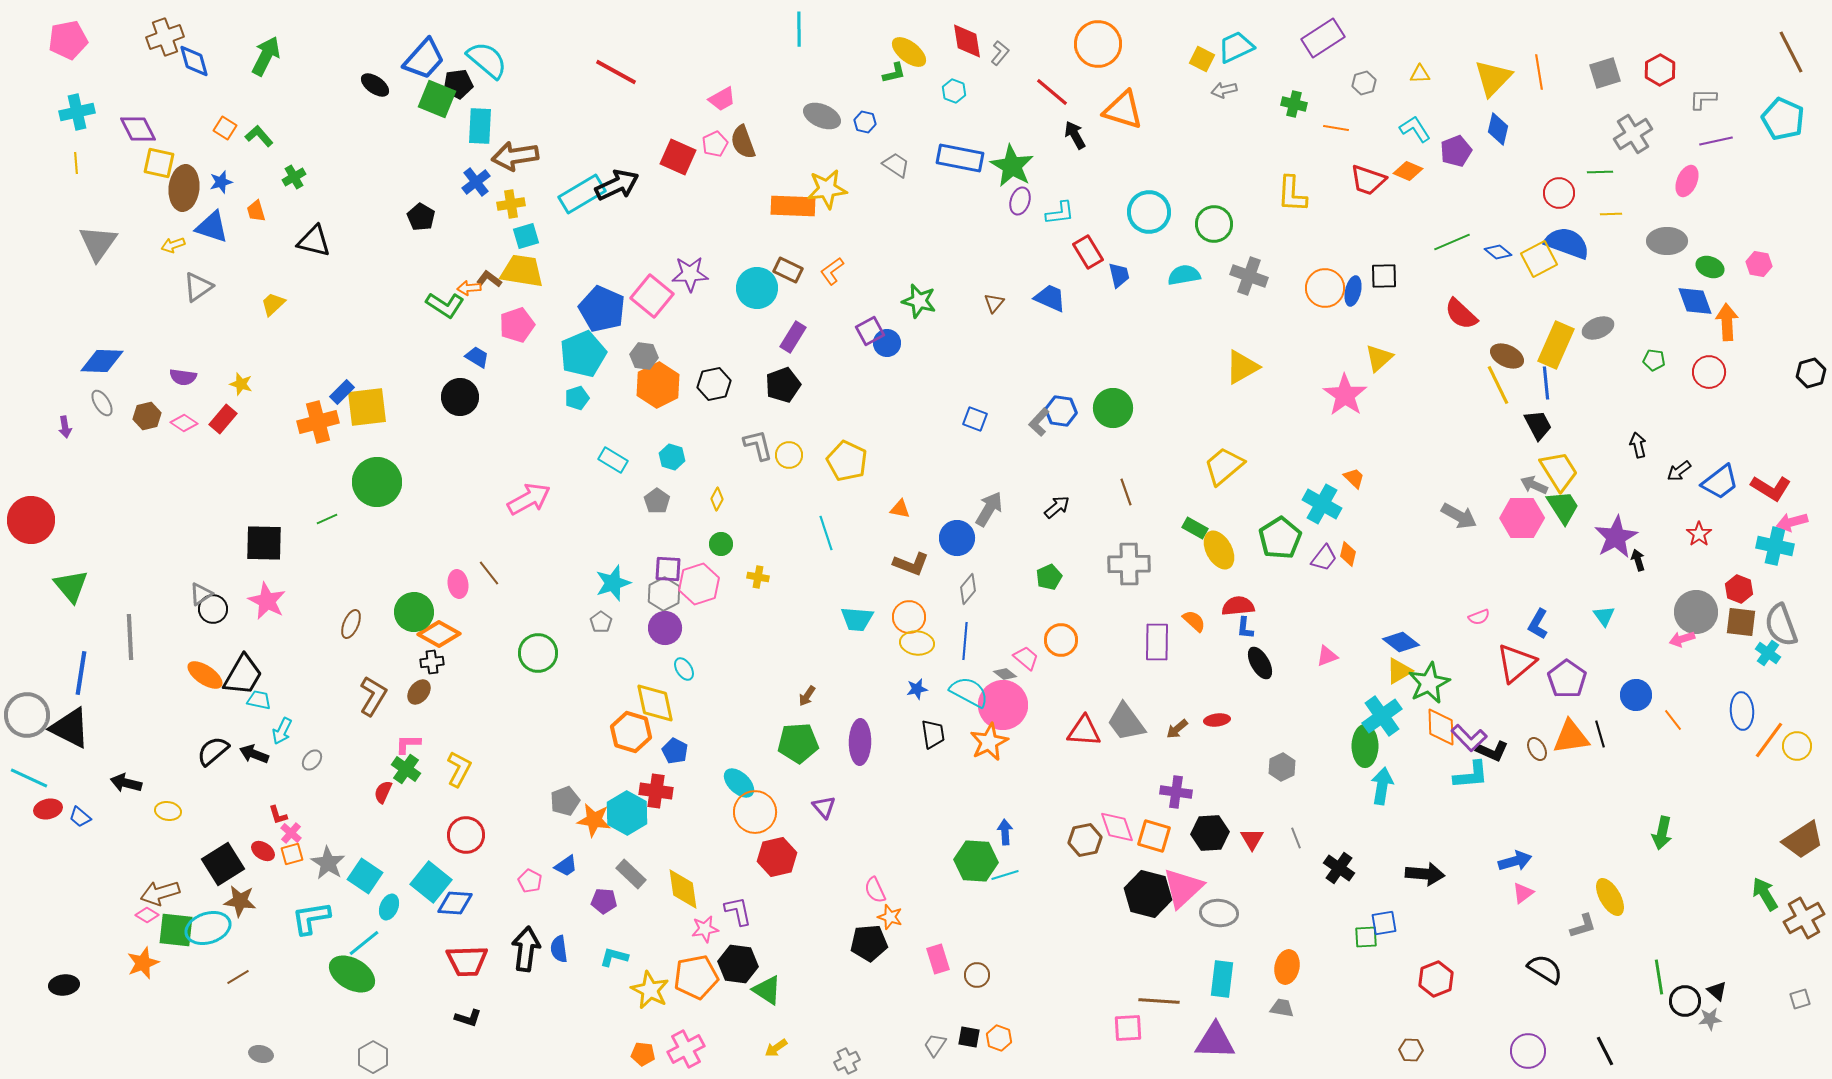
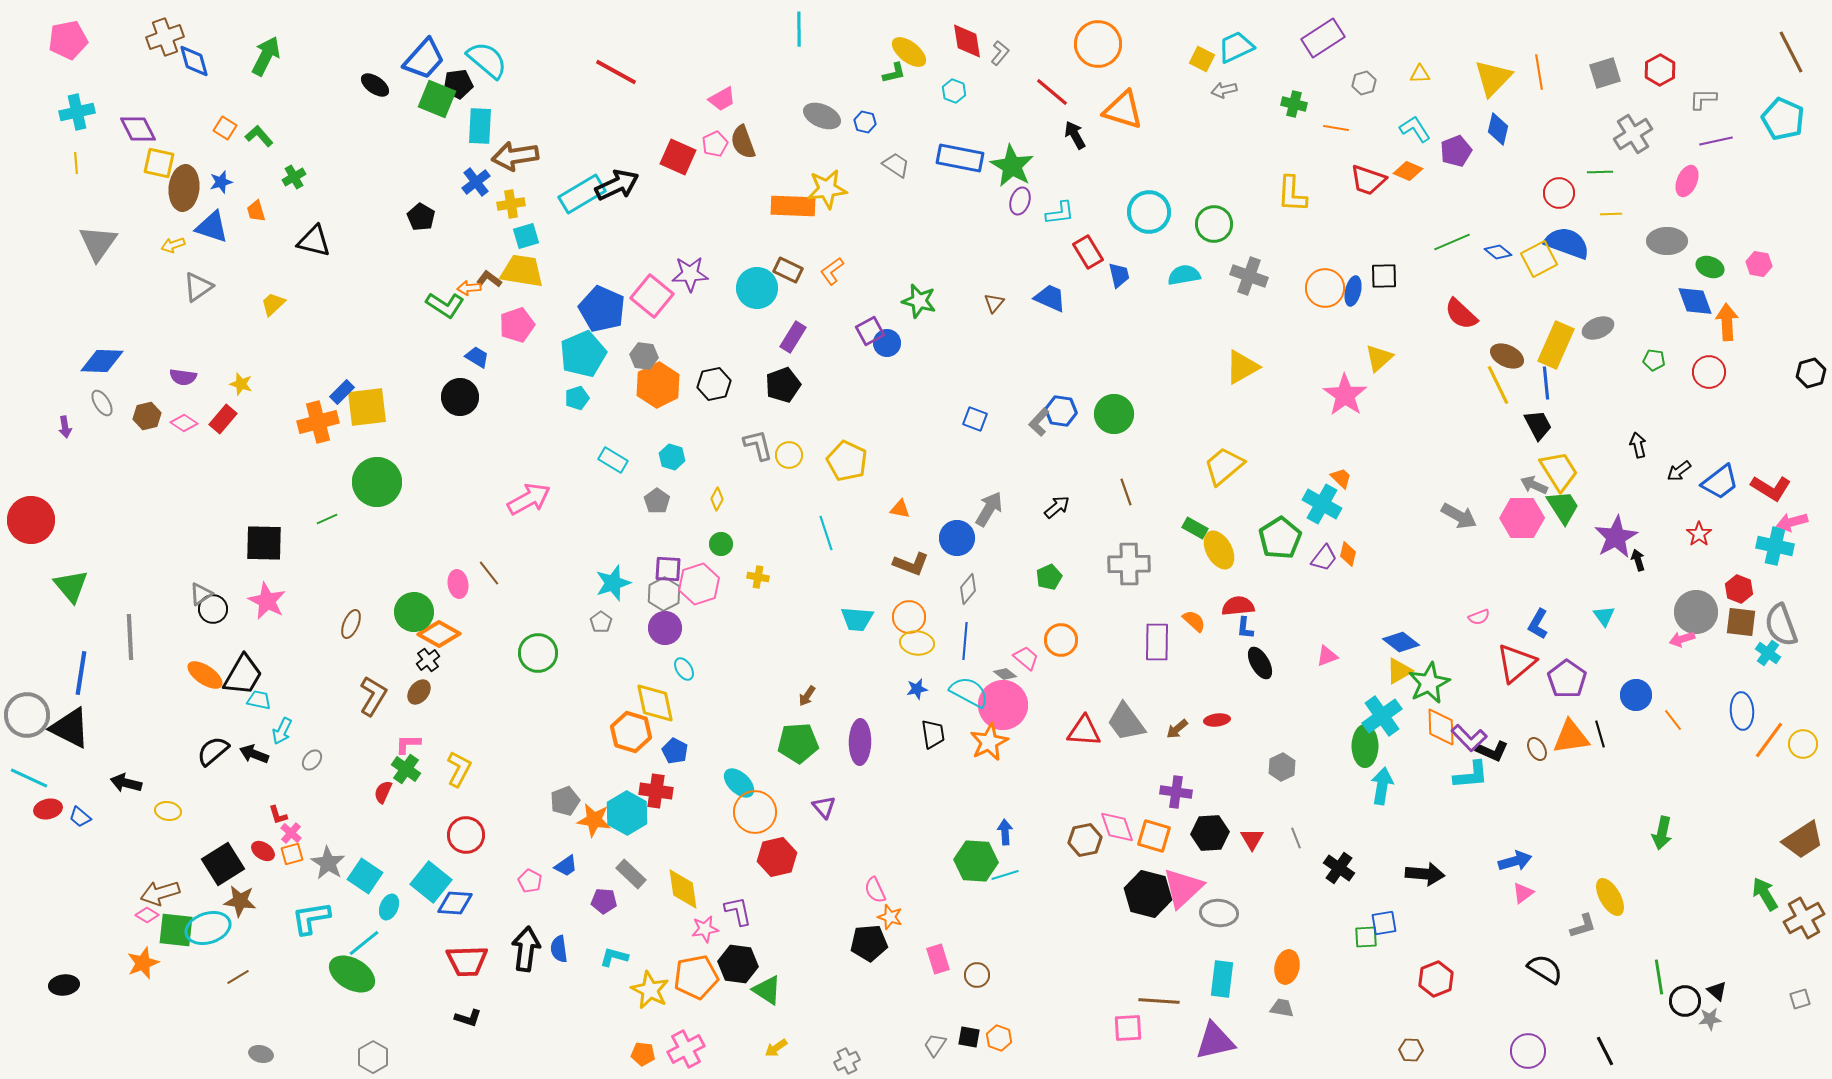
green circle at (1113, 408): moved 1 px right, 6 px down
orange trapezoid at (1354, 478): moved 13 px left
black cross at (432, 662): moved 4 px left, 2 px up; rotated 30 degrees counterclockwise
yellow circle at (1797, 746): moved 6 px right, 2 px up
purple triangle at (1215, 1041): rotated 15 degrees counterclockwise
